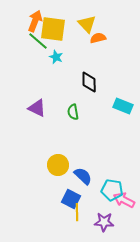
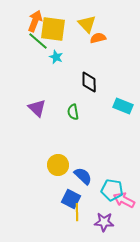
purple triangle: rotated 18 degrees clockwise
